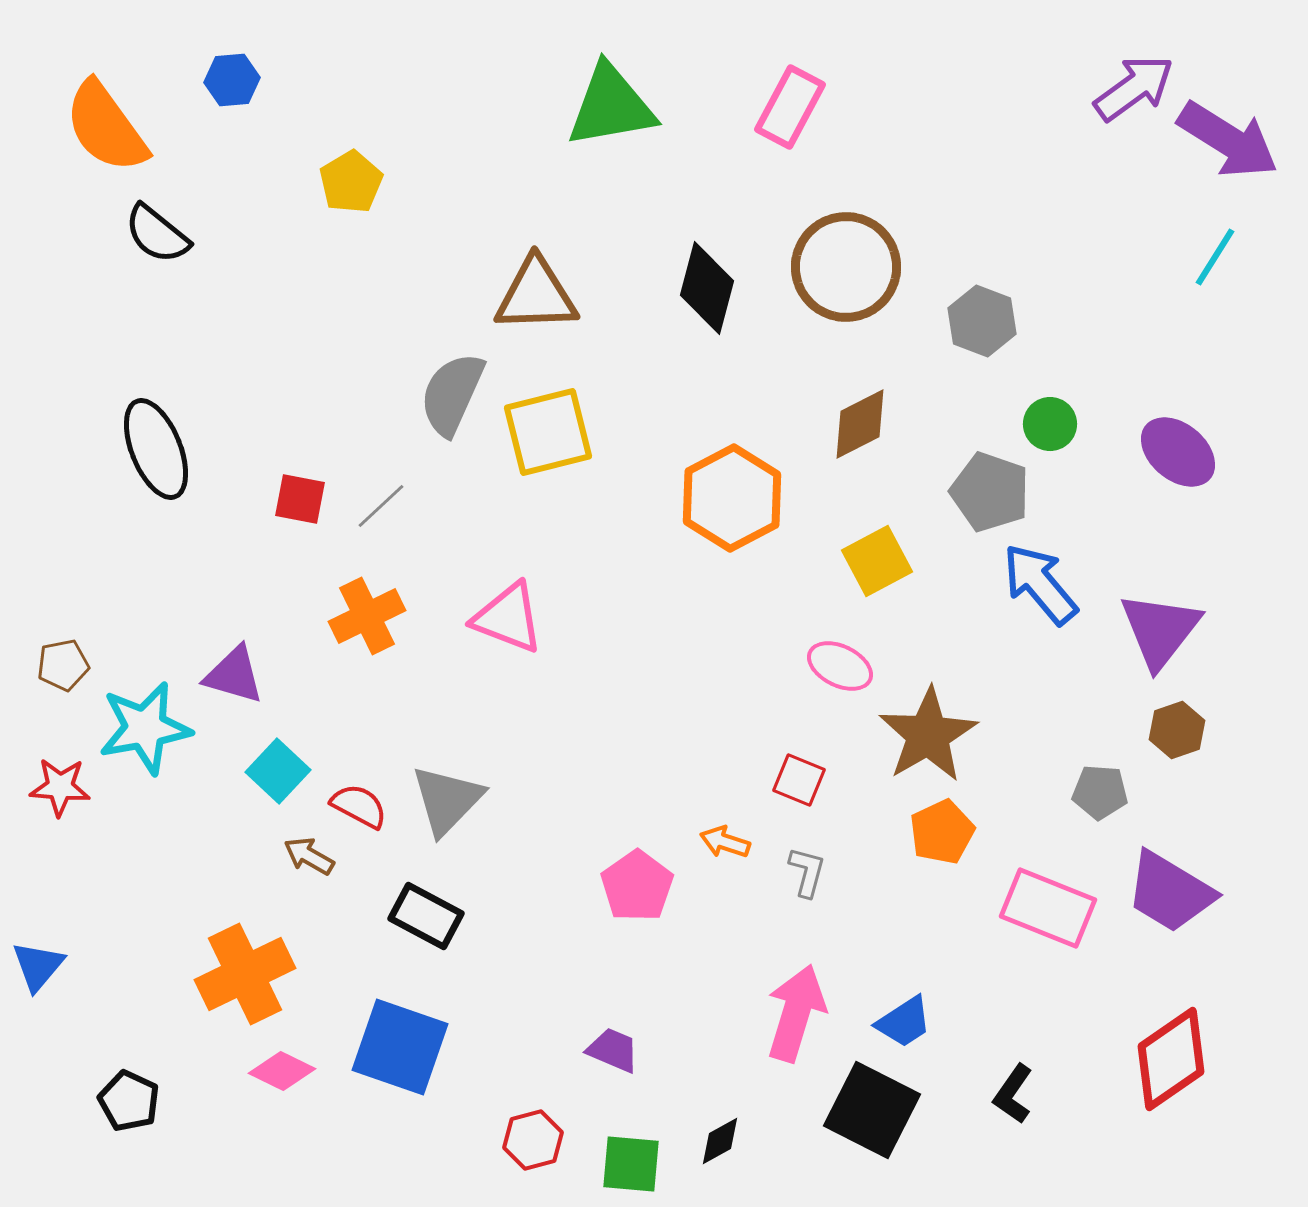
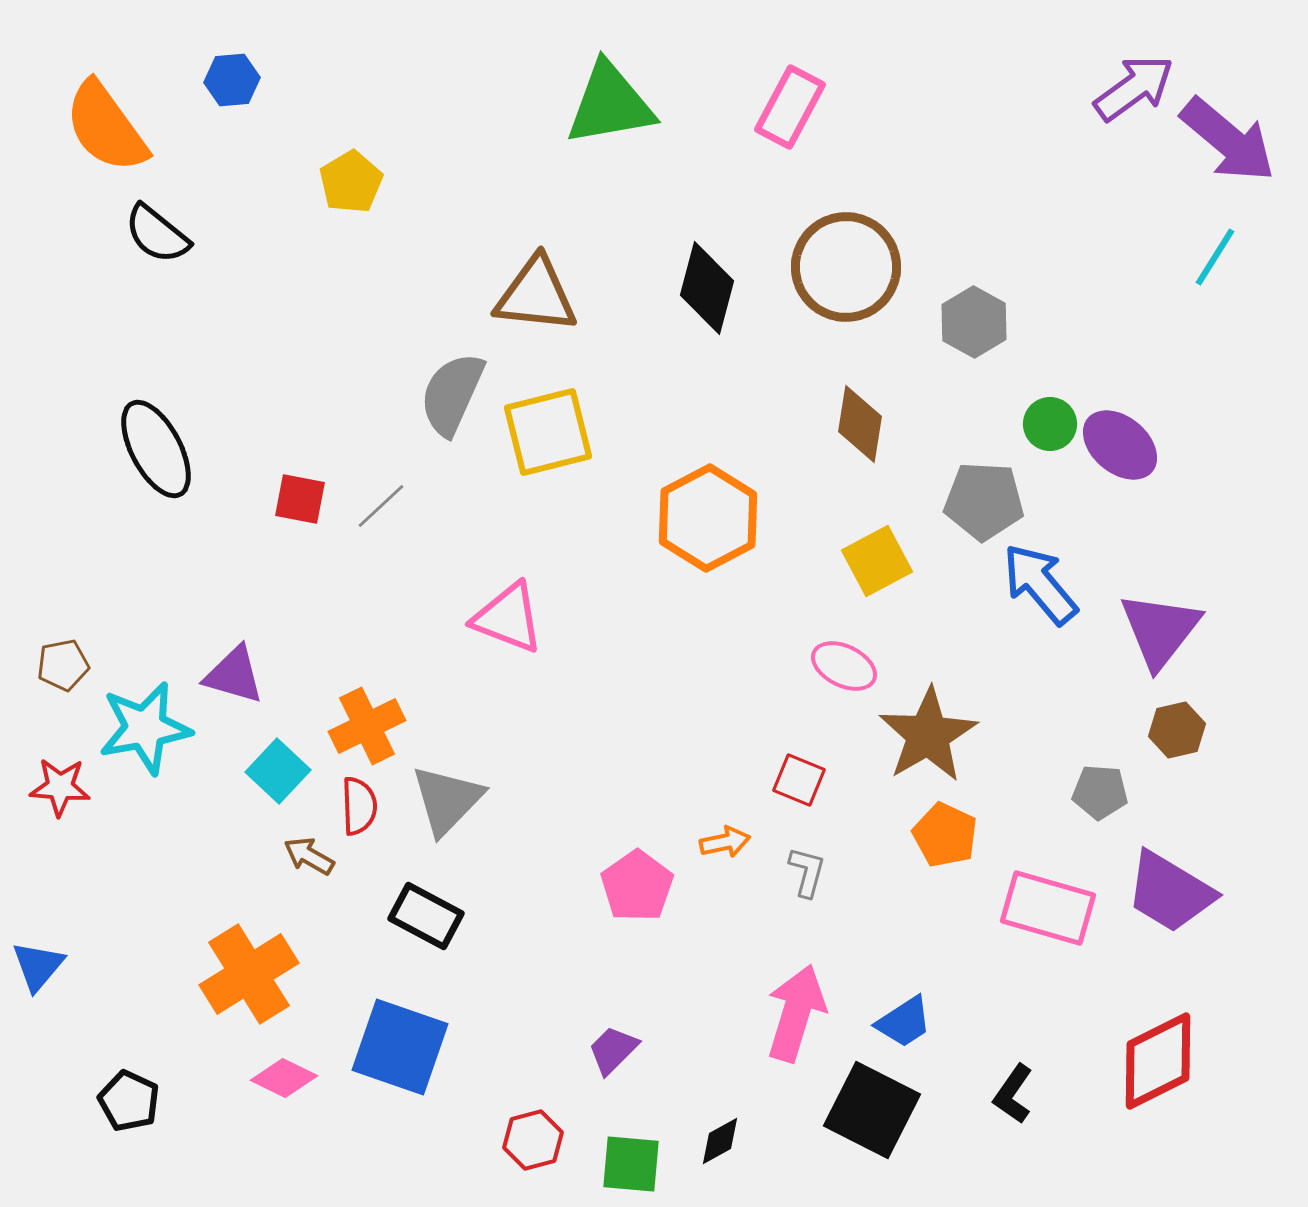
green triangle at (611, 106): moved 1 px left, 2 px up
purple arrow at (1228, 140): rotated 8 degrees clockwise
brown triangle at (536, 295): rotated 8 degrees clockwise
gray hexagon at (982, 321): moved 8 px left, 1 px down; rotated 8 degrees clockwise
brown diamond at (860, 424): rotated 54 degrees counterclockwise
black ellipse at (156, 449): rotated 6 degrees counterclockwise
purple ellipse at (1178, 452): moved 58 px left, 7 px up
gray pentagon at (990, 492): moved 6 px left, 9 px down; rotated 16 degrees counterclockwise
orange hexagon at (732, 498): moved 24 px left, 20 px down
orange cross at (367, 616): moved 110 px down
pink ellipse at (840, 666): moved 4 px right
brown hexagon at (1177, 730): rotated 6 degrees clockwise
red semicircle at (359, 806): rotated 60 degrees clockwise
orange pentagon at (942, 832): moved 3 px right, 3 px down; rotated 22 degrees counterclockwise
orange arrow at (725, 842): rotated 150 degrees clockwise
pink rectangle at (1048, 908): rotated 6 degrees counterclockwise
orange cross at (245, 974): moved 4 px right; rotated 6 degrees counterclockwise
purple trapezoid at (613, 1050): rotated 68 degrees counterclockwise
red diamond at (1171, 1059): moved 13 px left, 2 px down; rotated 8 degrees clockwise
pink diamond at (282, 1071): moved 2 px right, 7 px down
